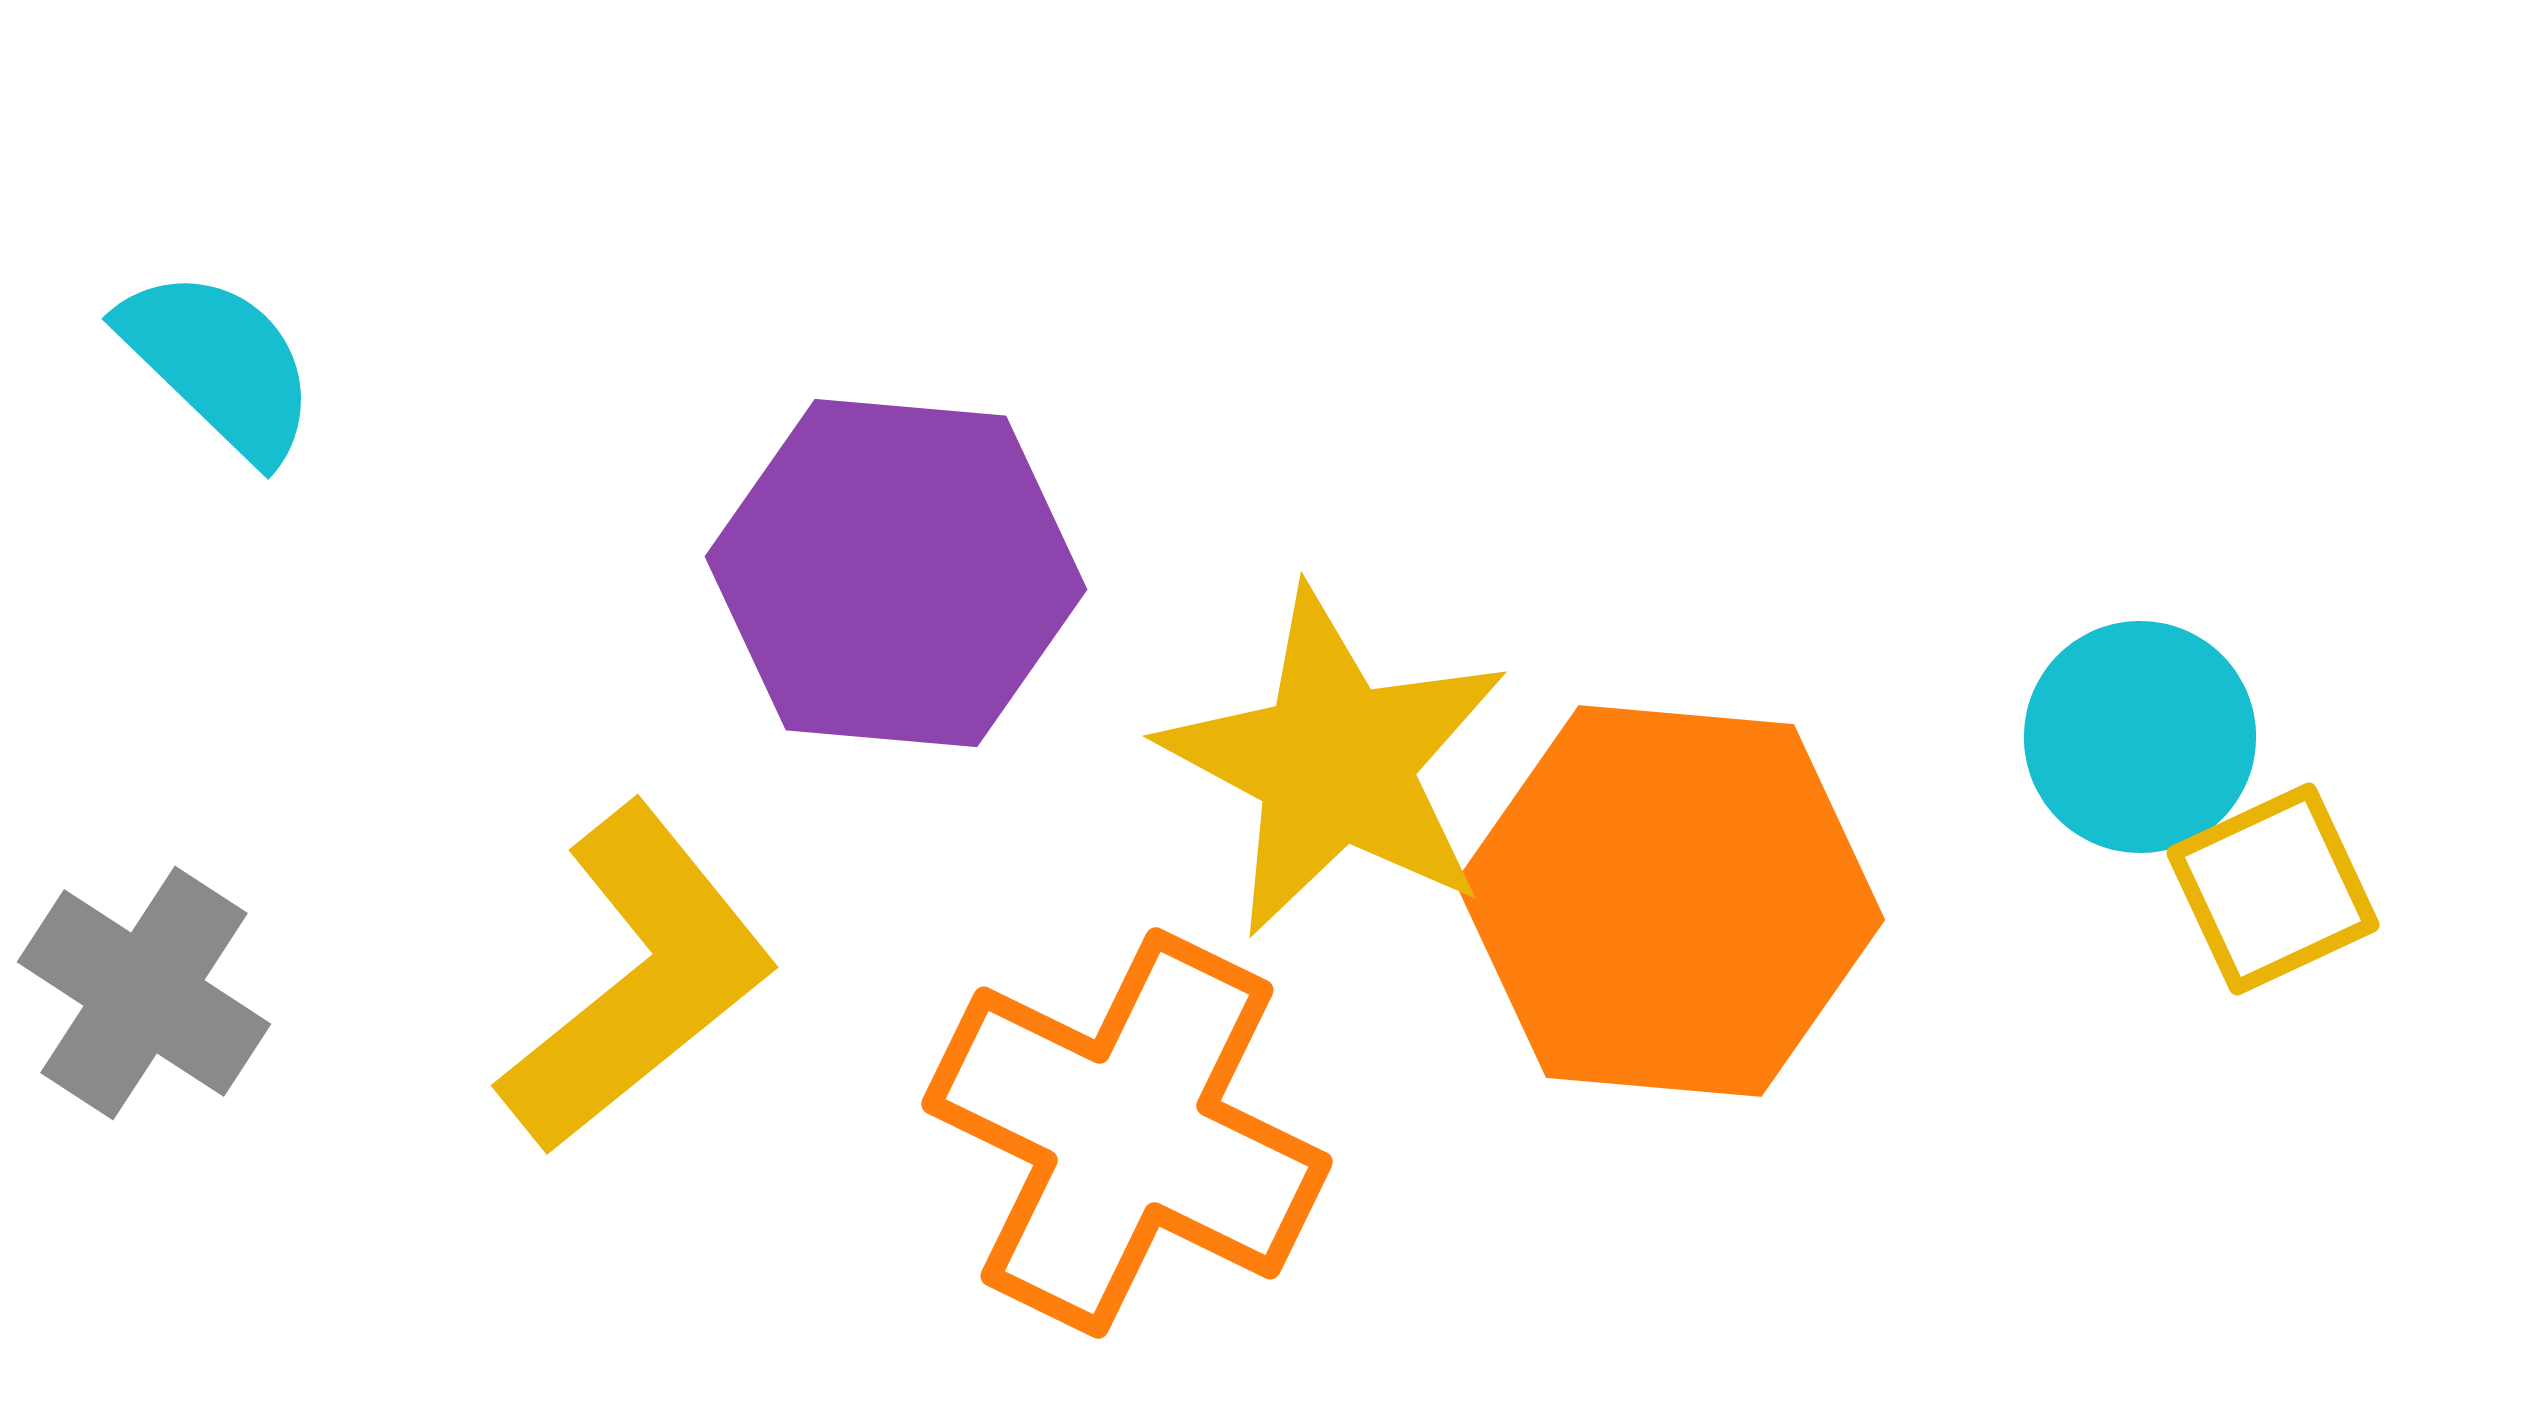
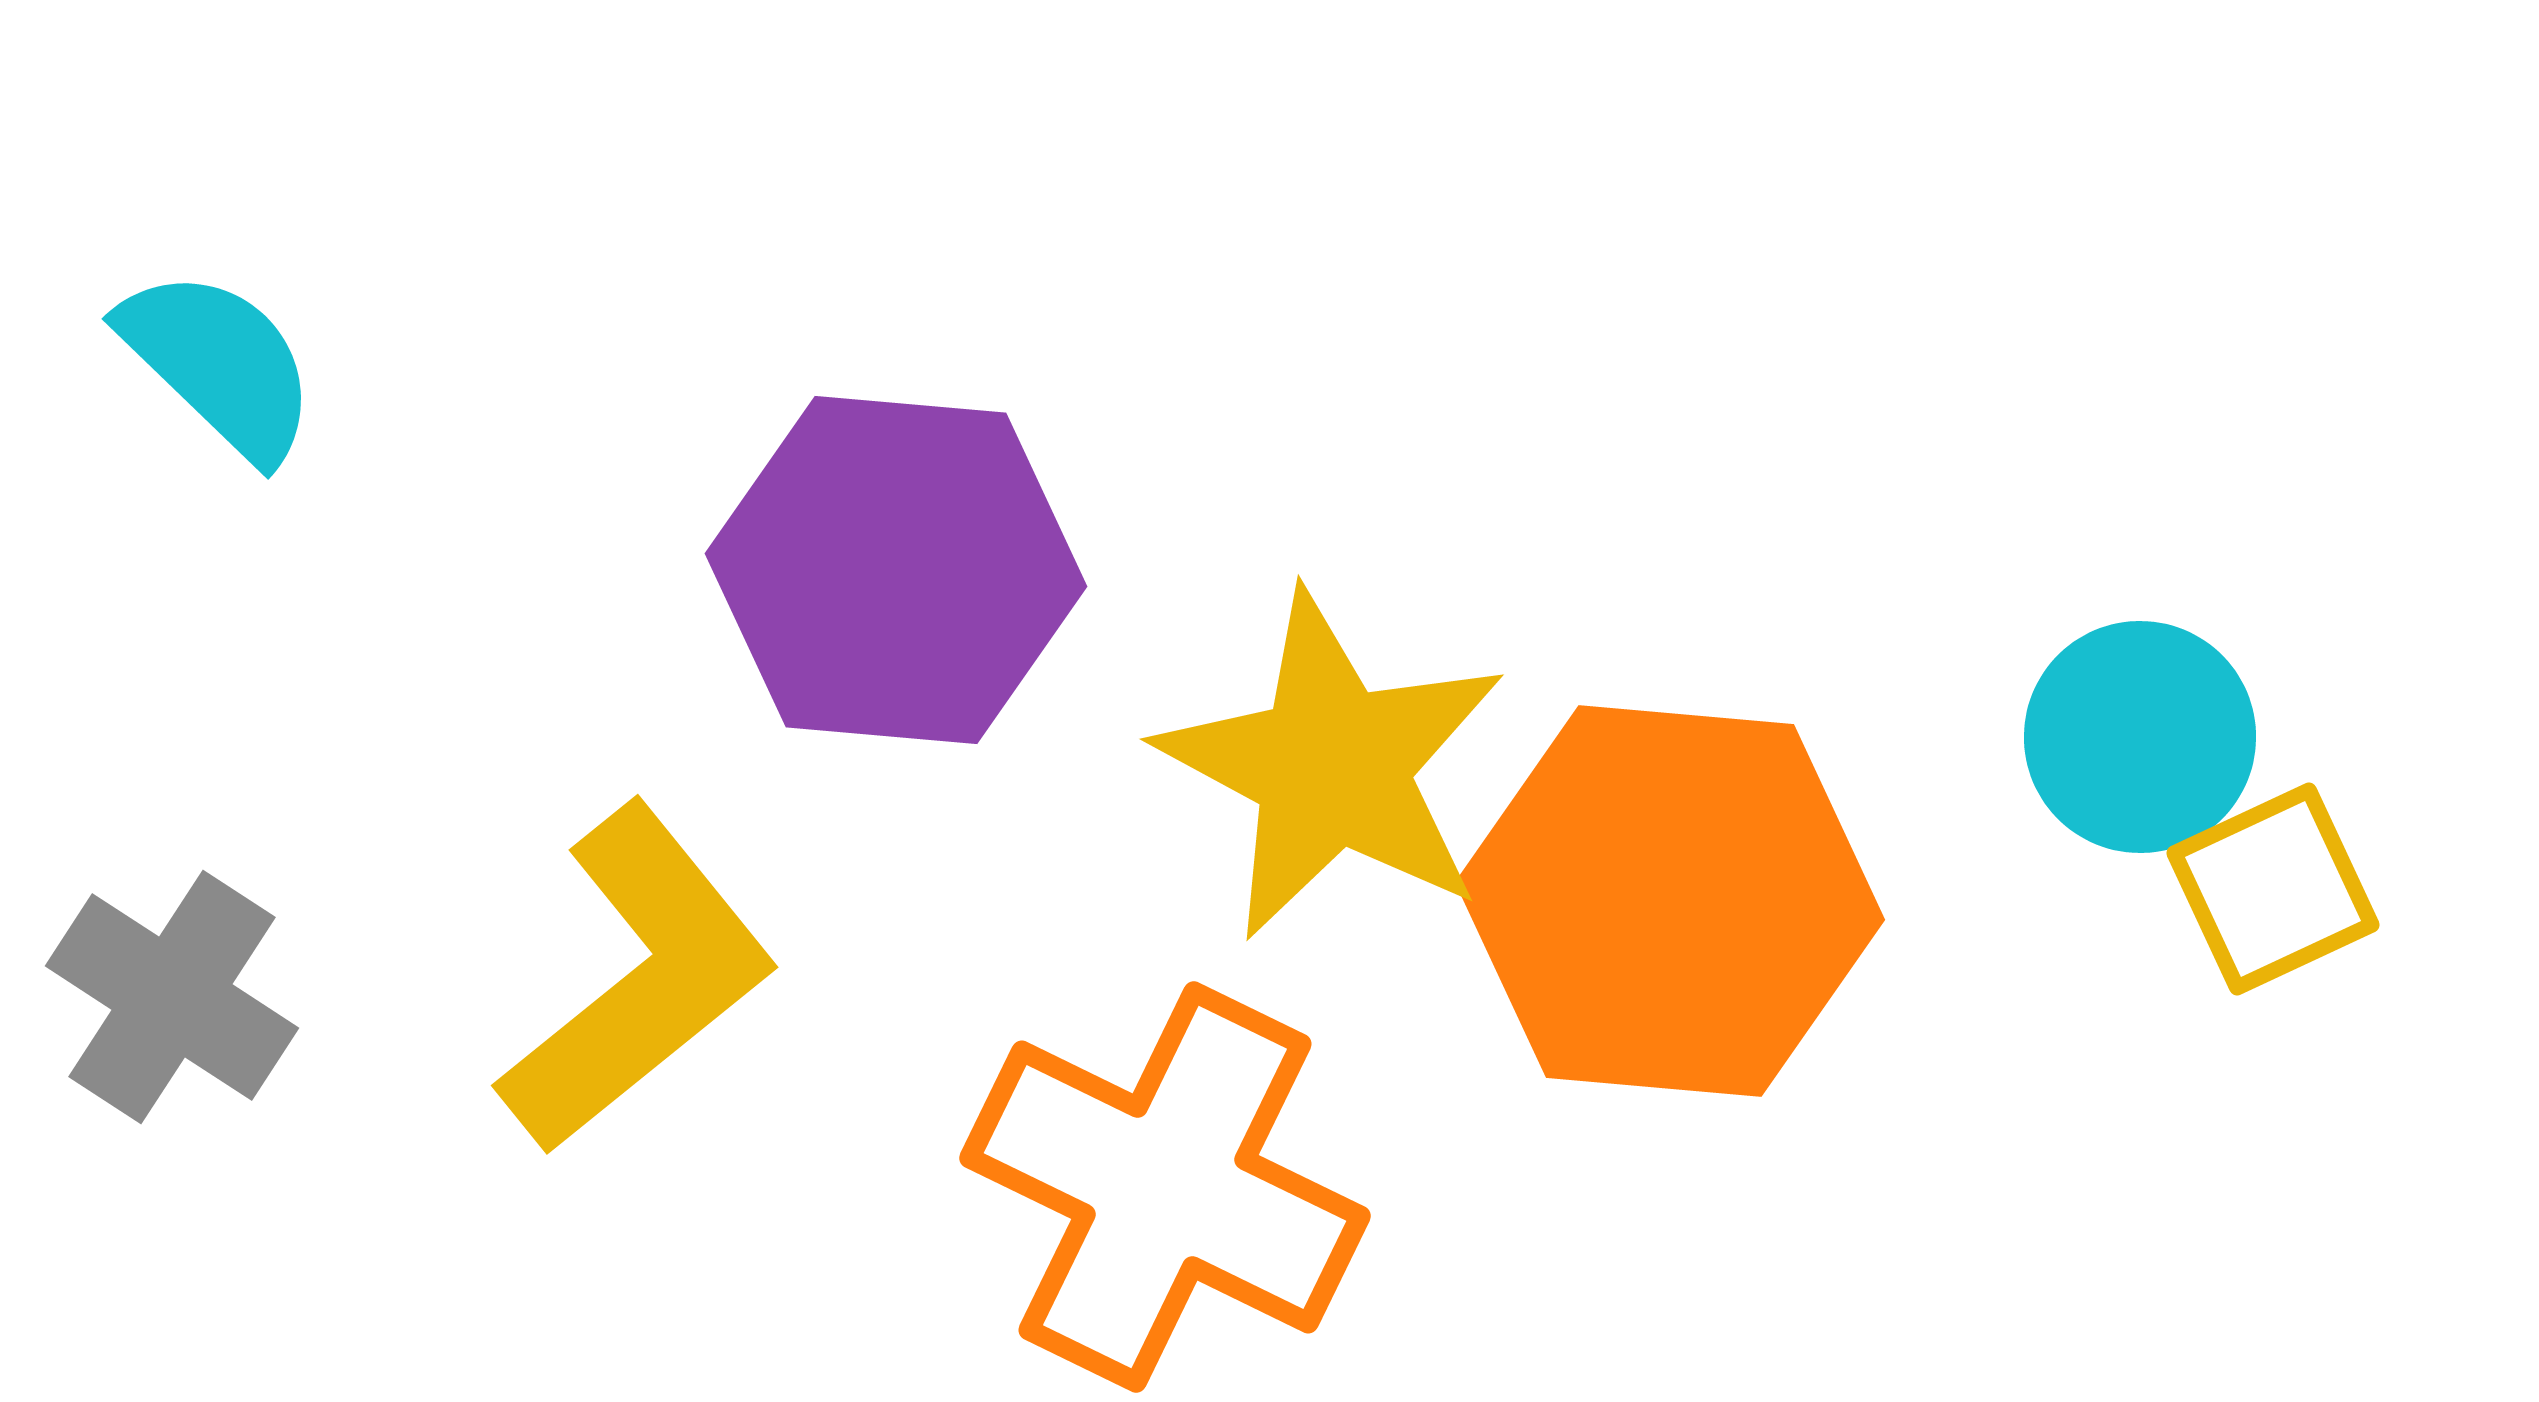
purple hexagon: moved 3 px up
yellow star: moved 3 px left, 3 px down
gray cross: moved 28 px right, 4 px down
orange cross: moved 38 px right, 54 px down
